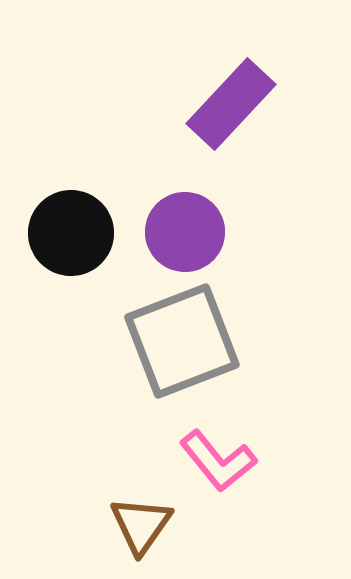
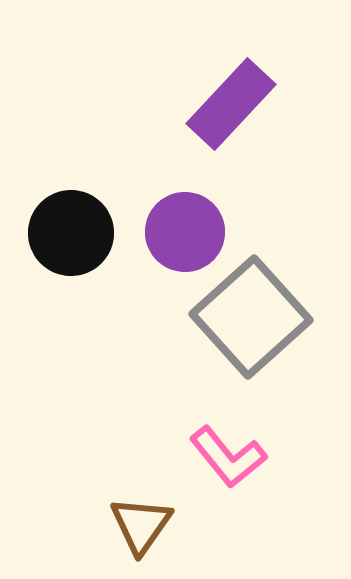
gray square: moved 69 px right, 24 px up; rotated 21 degrees counterclockwise
pink L-shape: moved 10 px right, 4 px up
